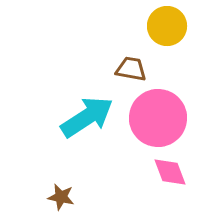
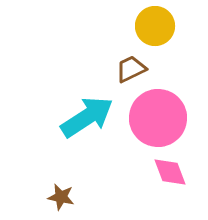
yellow circle: moved 12 px left
brown trapezoid: rotated 36 degrees counterclockwise
